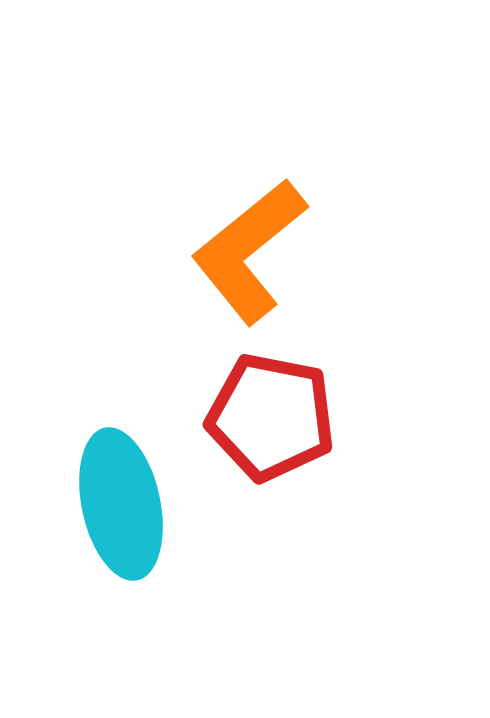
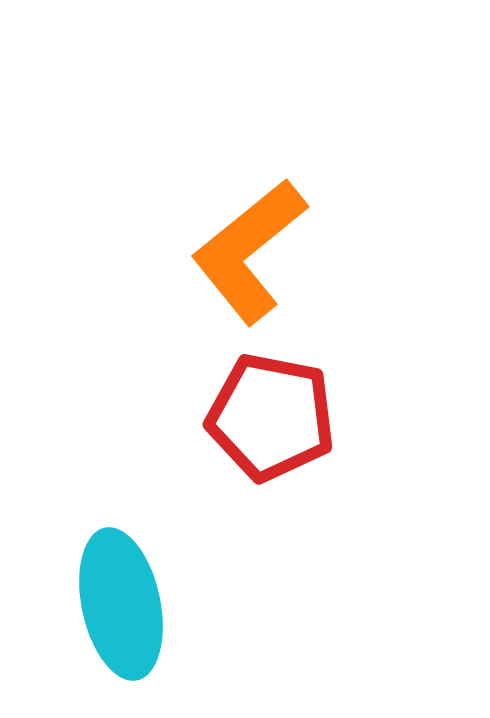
cyan ellipse: moved 100 px down
